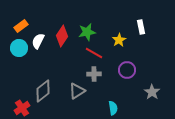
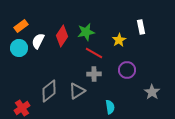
green star: moved 1 px left
gray diamond: moved 6 px right
cyan semicircle: moved 3 px left, 1 px up
